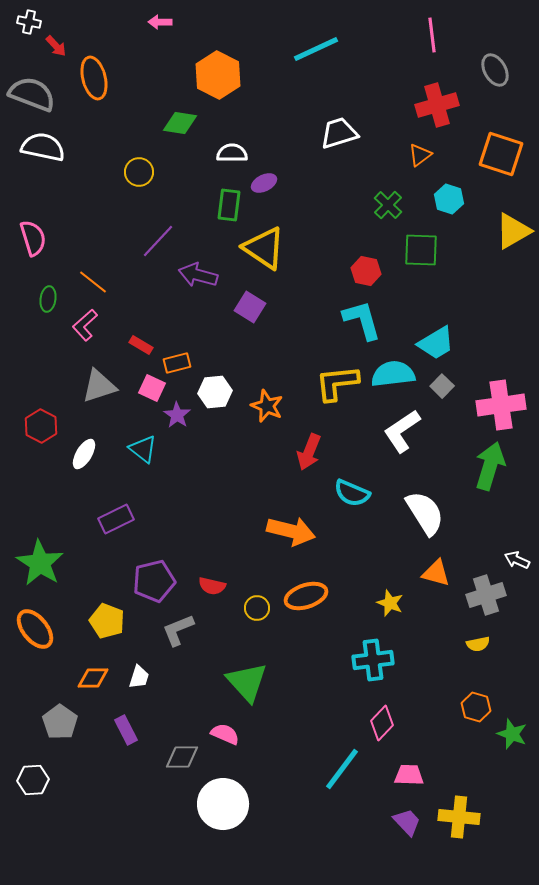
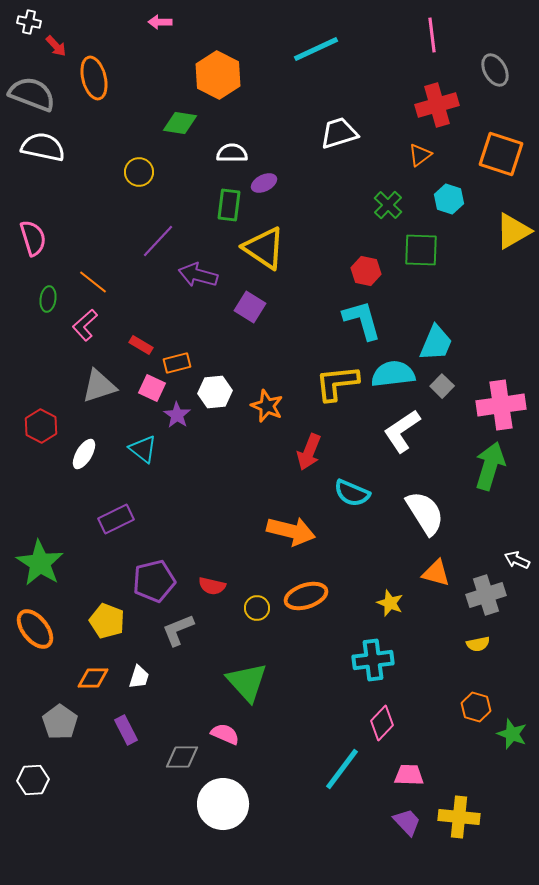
cyan trapezoid at (436, 343): rotated 36 degrees counterclockwise
